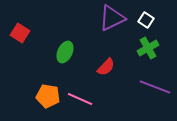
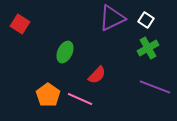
red square: moved 9 px up
red semicircle: moved 9 px left, 8 px down
orange pentagon: moved 1 px up; rotated 25 degrees clockwise
